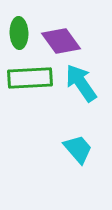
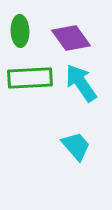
green ellipse: moved 1 px right, 2 px up
purple diamond: moved 10 px right, 3 px up
cyan trapezoid: moved 2 px left, 3 px up
